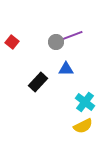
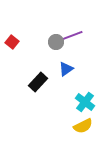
blue triangle: rotated 35 degrees counterclockwise
